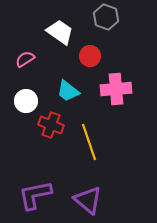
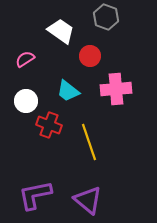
white trapezoid: moved 1 px right, 1 px up
red cross: moved 2 px left
